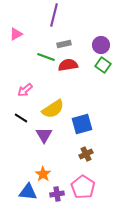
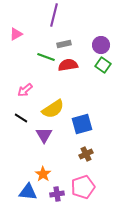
pink pentagon: rotated 20 degrees clockwise
